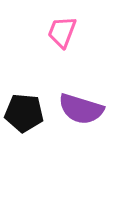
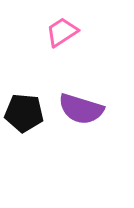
pink trapezoid: rotated 36 degrees clockwise
